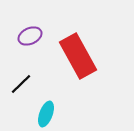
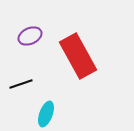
black line: rotated 25 degrees clockwise
